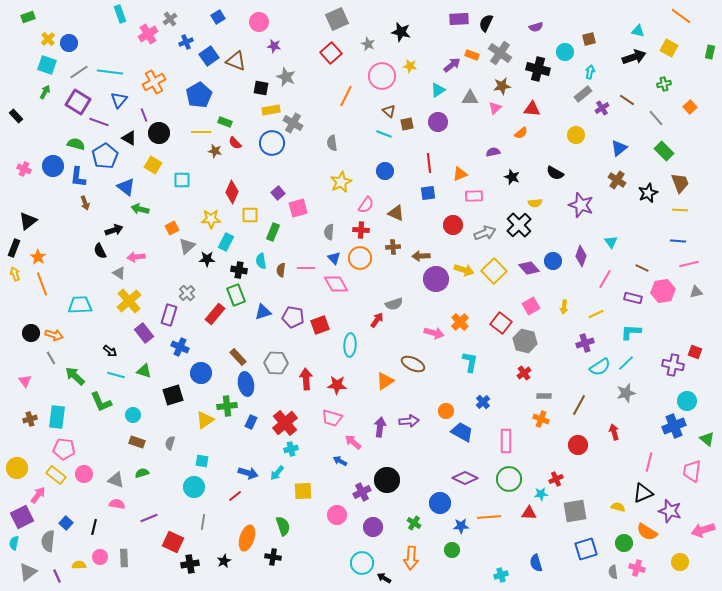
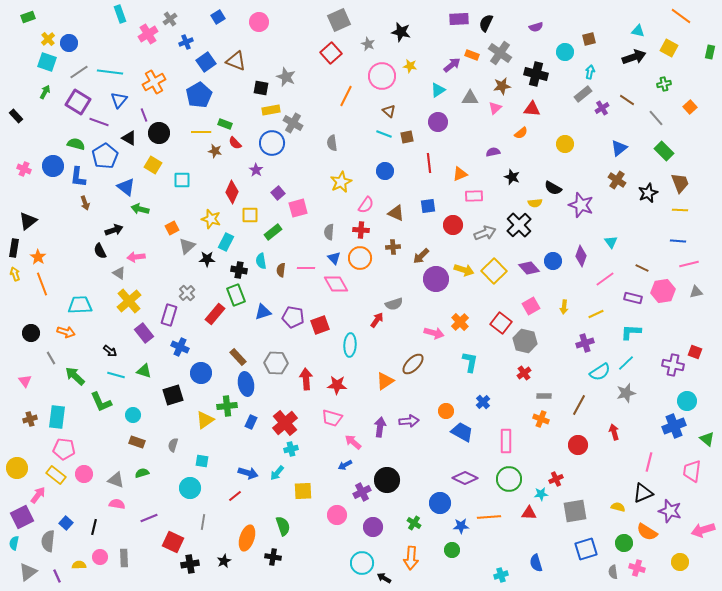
gray square at (337, 19): moved 2 px right, 1 px down
purple star at (274, 46): moved 18 px left, 124 px down; rotated 24 degrees clockwise
blue square at (209, 56): moved 3 px left, 6 px down
cyan square at (47, 65): moved 3 px up
black cross at (538, 69): moved 2 px left, 5 px down
green rectangle at (225, 122): moved 2 px down
brown square at (407, 124): moved 13 px down
yellow circle at (576, 135): moved 11 px left, 9 px down
black semicircle at (555, 173): moved 2 px left, 15 px down
blue square at (428, 193): moved 13 px down
yellow star at (211, 219): rotated 18 degrees clockwise
green rectangle at (273, 232): rotated 30 degrees clockwise
black rectangle at (14, 248): rotated 12 degrees counterclockwise
brown arrow at (421, 256): rotated 42 degrees counterclockwise
pink line at (605, 279): rotated 24 degrees clockwise
orange arrow at (54, 335): moved 12 px right, 3 px up
brown ellipse at (413, 364): rotated 70 degrees counterclockwise
cyan semicircle at (600, 367): moved 5 px down
gray semicircle at (170, 443): moved 3 px right, 2 px down
blue arrow at (340, 461): moved 5 px right, 4 px down; rotated 56 degrees counterclockwise
cyan circle at (194, 487): moved 4 px left, 1 px down
